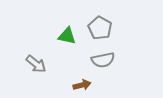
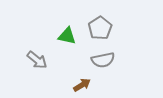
gray pentagon: rotated 10 degrees clockwise
gray arrow: moved 1 px right, 4 px up
brown arrow: rotated 18 degrees counterclockwise
